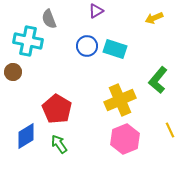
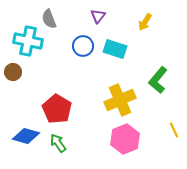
purple triangle: moved 2 px right, 5 px down; rotated 21 degrees counterclockwise
yellow arrow: moved 9 px left, 4 px down; rotated 36 degrees counterclockwise
blue circle: moved 4 px left
yellow line: moved 4 px right
blue diamond: rotated 48 degrees clockwise
green arrow: moved 1 px left, 1 px up
